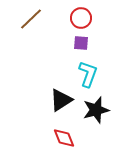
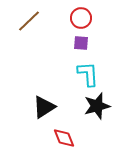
brown line: moved 2 px left, 2 px down
cyan L-shape: rotated 24 degrees counterclockwise
black triangle: moved 17 px left, 7 px down
black star: moved 1 px right, 4 px up
